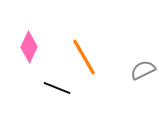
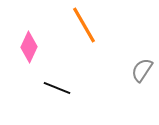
orange line: moved 32 px up
gray semicircle: moved 1 px left; rotated 30 degrees counterclockwise
